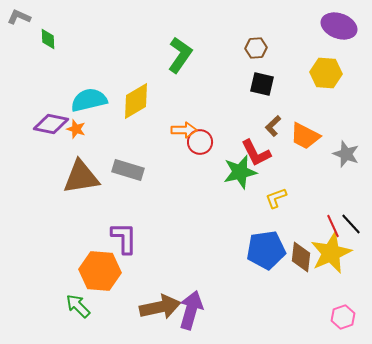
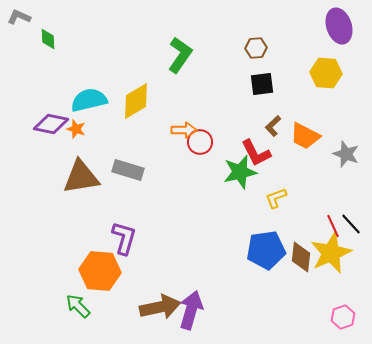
purple ellipse: rotated 52 degrees clockwise
black square: rotated 20 degrees counterclockwise
purple L-shape: rotated 16 degrees clockwise
